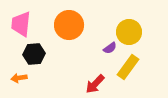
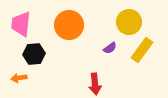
yellow circle: moved 10 px up
yellow rectangle: moved 14 px right, 17 px up
red arrow: rotated 50 degrees counterclockwise
